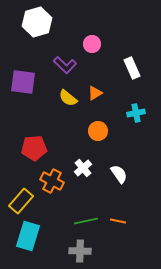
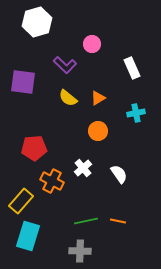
orange triangle: moved 3 px right, 5 px down
